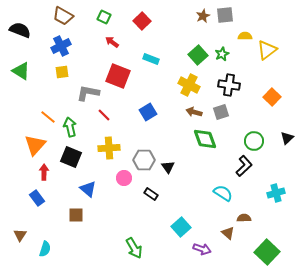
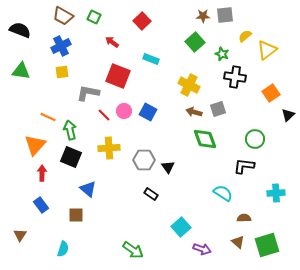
brown star at (203, 16): rotated 24 degrees clockwise
green square at (104, 17): moved 10 px left
yellow semicircle at (245, 36): rotated 40 degrees counterclockwise
green star at (222, 54): rotated 24 degrees counterclockwise
green square at (198, 55): moved 3 px left, 13 px up
green triangle at (21, 71): rotated 24 degrees counterclockwise
black cross at (229, 85): moved 6 px right, 8 px up
orange square at (272, 97): moved 1 px left, 4 px up; rotated 12 degrees clockwise
blue square at (148, 112): rotated 30 degrees counterclockwise
gray square at (221, 112): moved 3 px left, 3 px up
orange line at (48, 117): rotated 14 degrees counterclockwise
green arrow at (70, 127): moved 3 px down
black triangle at (287, 138): moved 1 px right, 23 px up
green circle at (254, 141): moved 1 px right, 2 px up
black L-shape at (244, 166): rotated 130 degrees counterclockwise
red arrow at (44, 172): moved 2 px left, 1 px down
pink circle at (124, 178): moved 67 px up
cyan cross at (276, 193): rotated 12 degrees clockwise
blue rectangle at (37, 198): moved 4 px right, 7 px down
brown triangle at (228, 233): moved 10 px right, 9 px down
green arrow at (134, 248): moved 1 px left, 2 px down; rotated 25 degrees counterclockwise
cyan semicircle at (45, 249): moved 18 px right
green square at (267, 252): moved 7 px up; rotated 30 degrees clockwise
